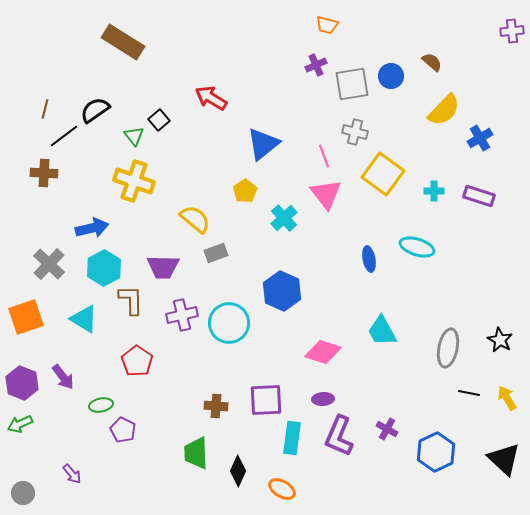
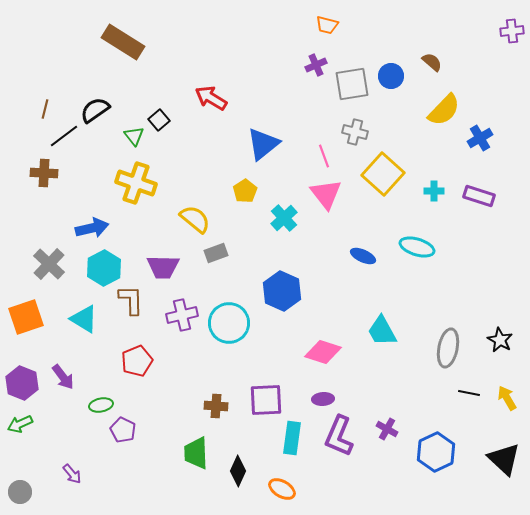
yellow square at (383, 174): rotated 6 degrees clockwise
yellow cross at (134, 181): moved 2 px right, 2 px down
blue ellipse at (369, 259): moved 6 px left, 3 px up; rotated 55 degrees counterclockwise
red pentagon at (137, 361): rotated 16 degrees clockwise
gray circle at (23, 493): moved 3 px left, 1 px up
